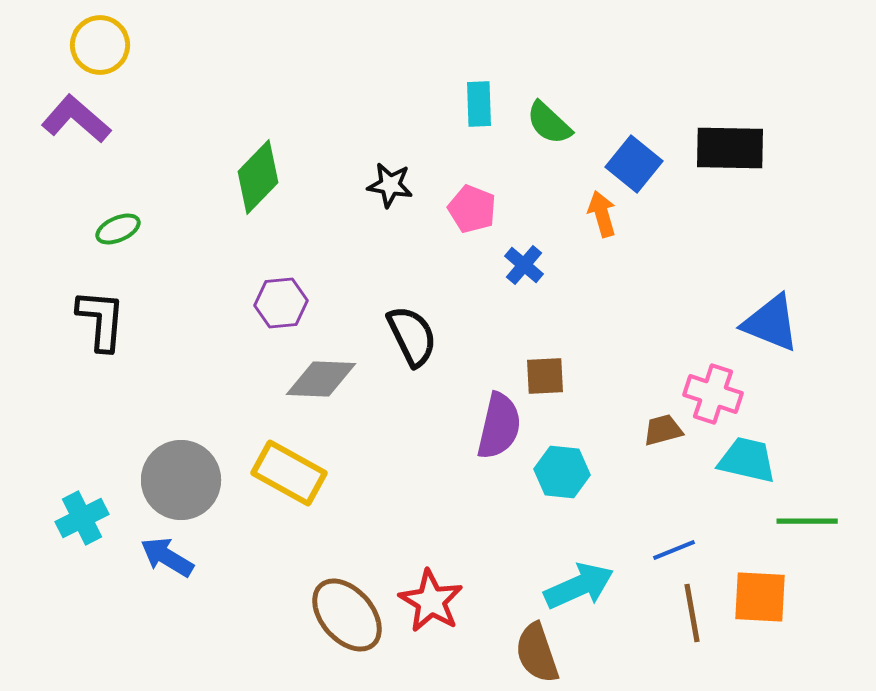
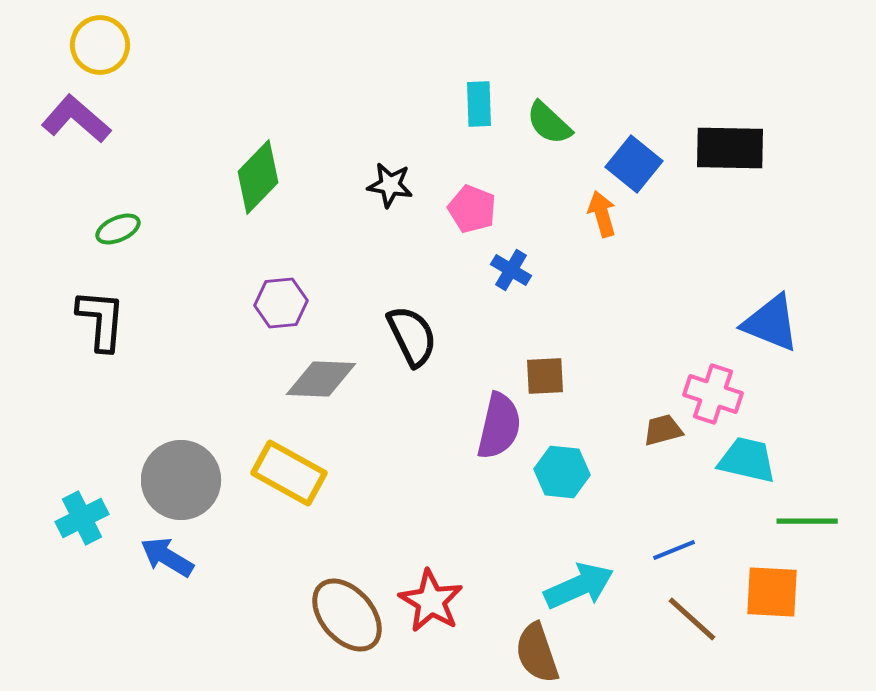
blue cross: moved 13 px left, 5 px down; rotated 9 degrees counterclockwise
orange square: moved 12 px right, 5 px up
brown line: moved 6 px down; rotated 38 degrees counterclockwise
